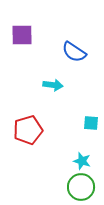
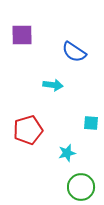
cyan star: moved 15 px left, 8 px up; rotated 30 degrees counterclockwise
